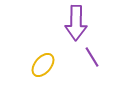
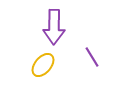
purple arrow: moved 22 px left, 4 px down
